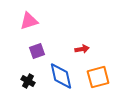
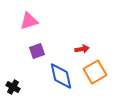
orange square: moved 3 px left, 5 px up; rotated 15 degrees counterclockwise
black cross: moved 15 px left, 6 px down
